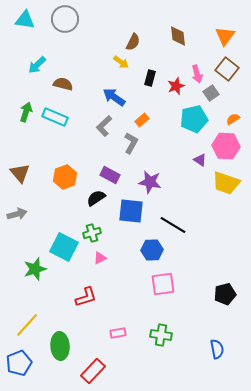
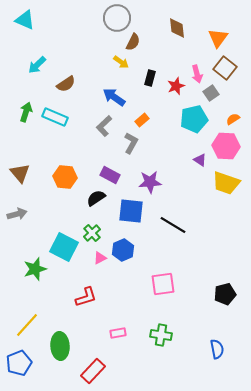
gray circle at (65, 19): moved 52 px right, 1 px up
cyan triangle at (25, 20): rotated 15 degrees clockwise
brown diamond at (178, 36): moved 1 px left, 8 px up
orange triangle at (225, 36): moved 7 px left, 2 px down
brown square at (227, 69): moved 2 px left, 1 px up
brown semicircle at (63, 84): moved 3 px right; rotated 132 degrees clockwise
orange hexagon at (65, 177): rotated 25 degrees clockwise
purple star at (150, 182): rotated 15 degrees counterclockwise
green cross at (92, 233): rotated 24 degrees counterclockwise
blue hexagon at (152, 250): moved 29 px left; rotated 20 degrees counterclockwise
